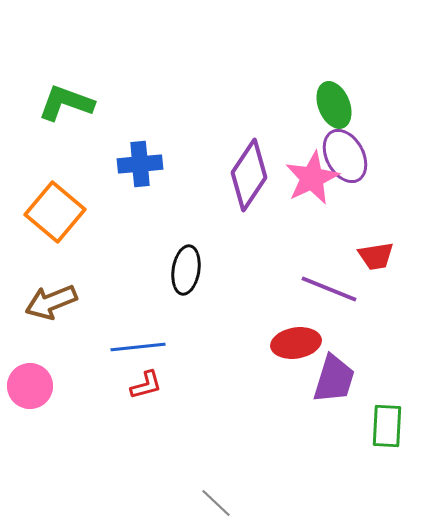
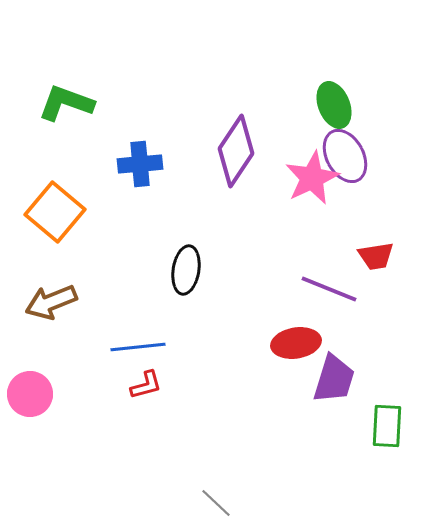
purple diamond: moved 13 px left, 24 px up
pink circle: moved 8 px down
